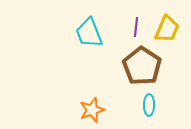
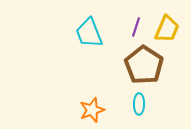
purple line: rotated 12 degrees clockwise
brown pentagon: moved 2 px right, 1 px up
cyan ellipse: moved 10 px left, 1 px up
